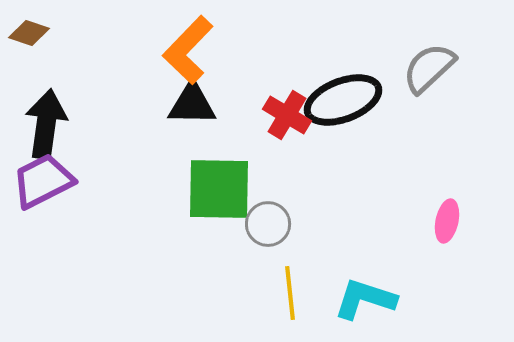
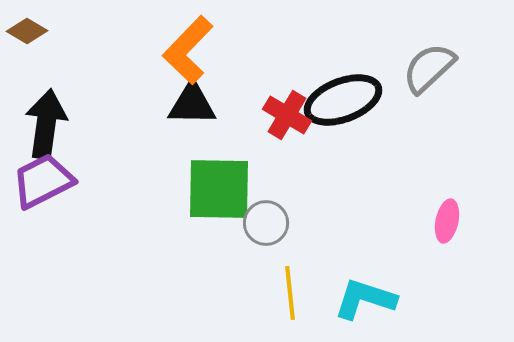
brown diamond: moved 2 px left, 2 px up; rotated 12 degrees clockwise
gray circle: moved 2 px left, 1 px up
